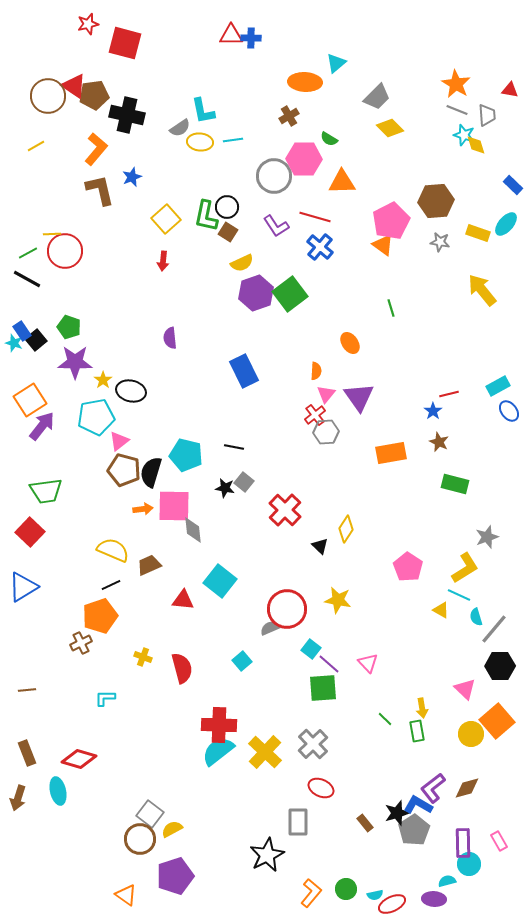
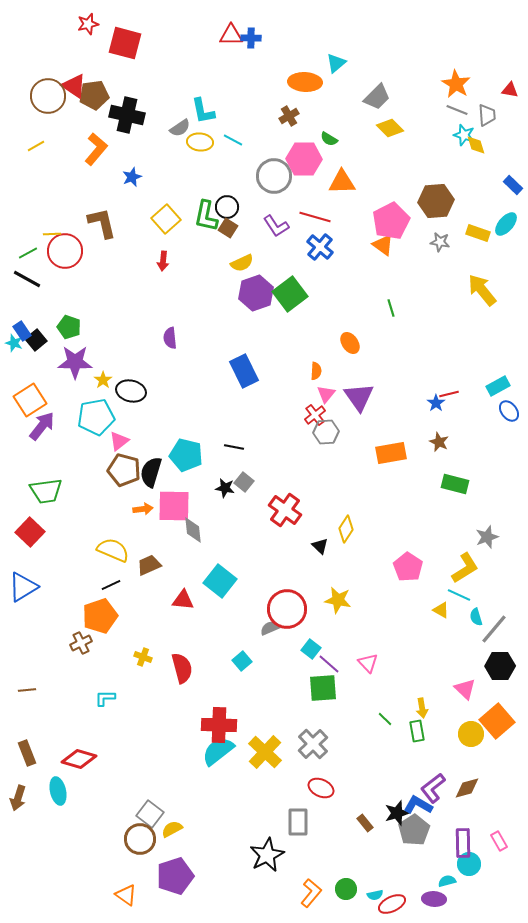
cyan line at (233, 140): rotated 36 degrees clockwise
brown L-shape at (100, 190): moved 2 px right, 33 px down
brown square at (228, 232): moved 4 px up
blue star at (433, 411): moved 3 px right, 8 px up
red cross at (285, 510): rotated 8 degrees counterclockwise
